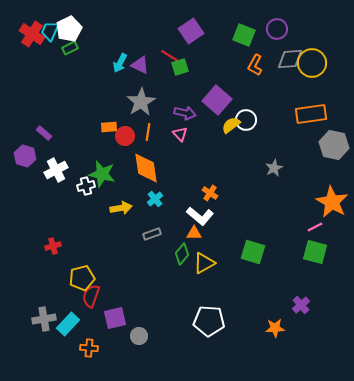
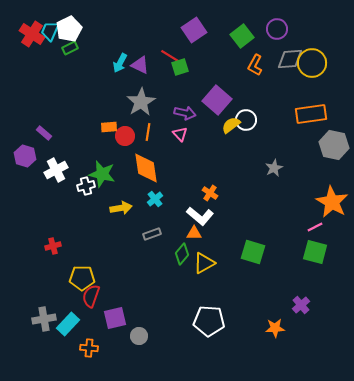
purple square at (191, 31): moved 3 px right, 1 px up
green square at (244, 35): moved 2 px left, 1 px down; rotated 30 degrees clockwise
yellow pentagon at (82, 278): rotated 15 degrees clockwise
